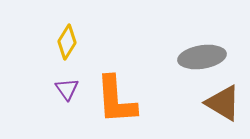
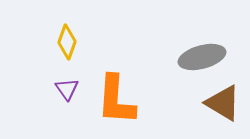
yellow diamond: rotated 12 degrees counterclockwise
gray ellipse: rotated 6 degrees counterclockwise
orange L-shape: rotated 8 degrees clockwise
